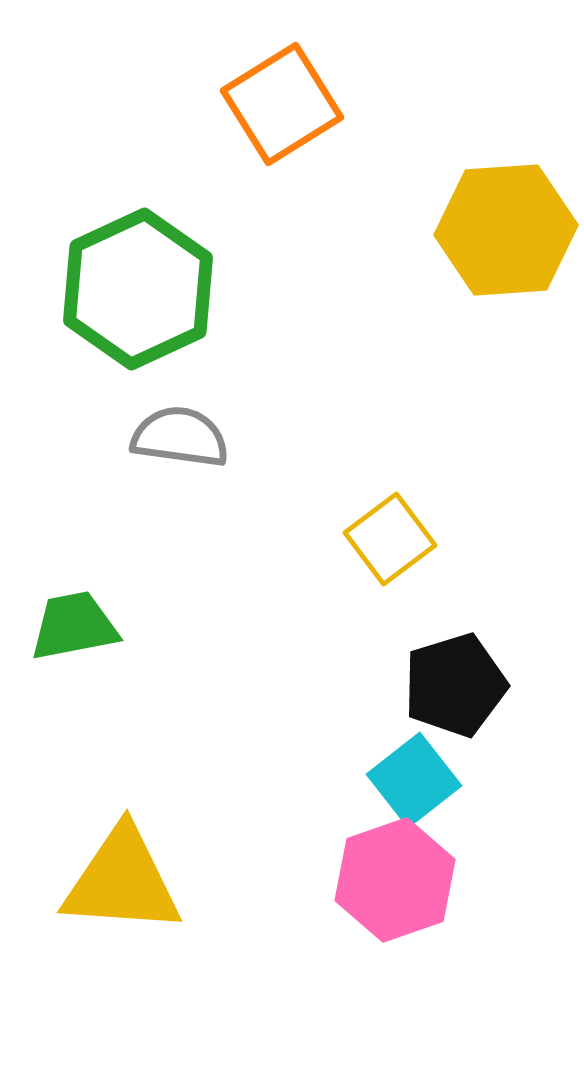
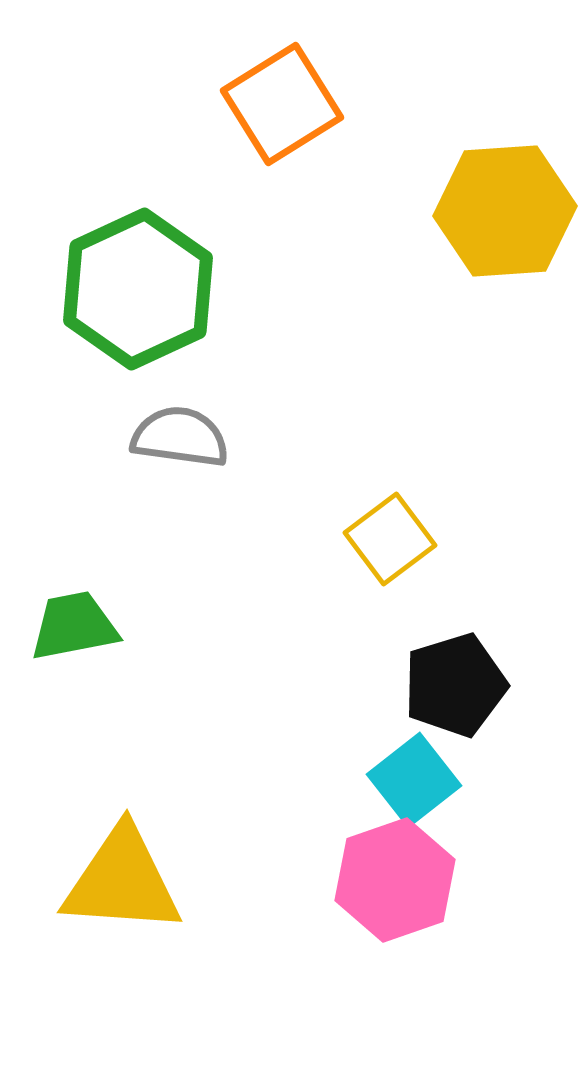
yellow hexagon: moved 1 px left, 19 px up
